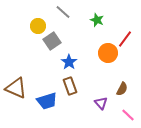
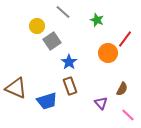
yellow circle: moved 1 px left
